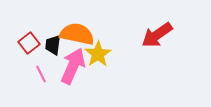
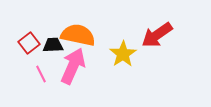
orange semicircle: moved 1 px right, 1 px down
black trapezoid: rotated 80 degrees clockwise
yellow star: moved 25 px right
